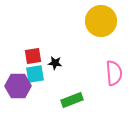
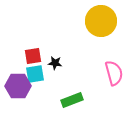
pink semicircle: rotated 10 degrees counterclockwise
